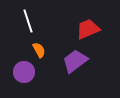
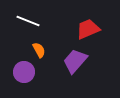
white line: rotated 50 degrees counterclockwise
purple trapezoid: rotated 12 degrees counterclockwise
